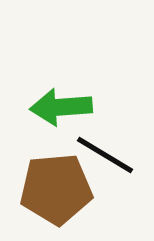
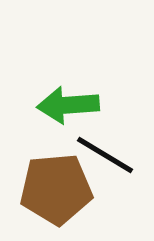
green arrow: moved 7 px right, 2 px up
